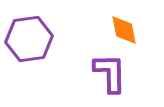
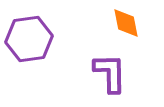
orange diamond: moved 2 px right, 7 px up
